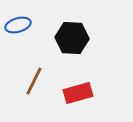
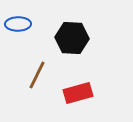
blue ellipse: moved 1 px up; rotated 15 degrees clockwise
brown line: moved 3 px right, 6 px up
